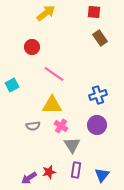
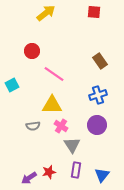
brown rectangle: moved 23 px down
red circle: moved 4 px down
